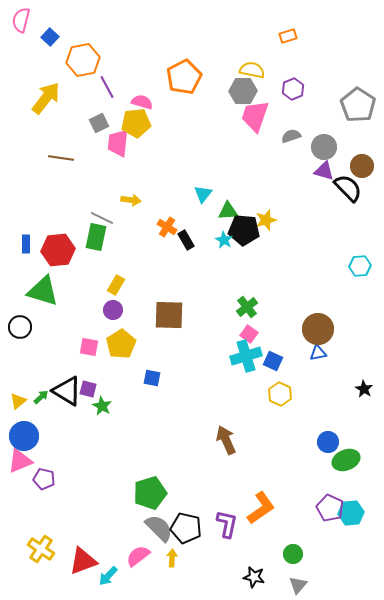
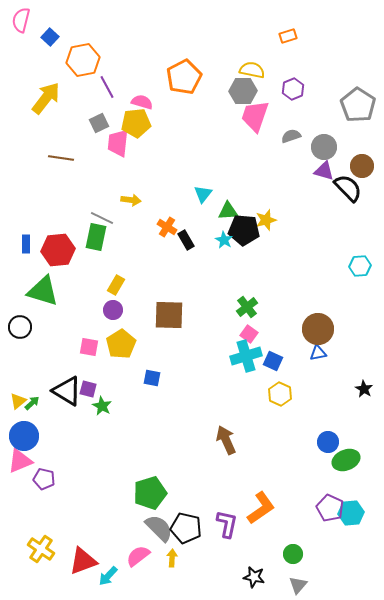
green arrow at (41, 397): moved 9 px left, 6 px down
